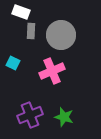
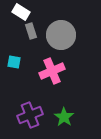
white rectangle: rotated 12 degrees clockwise
gray rectangle: rotated 21 degrees counterclockwise
cyan square: moved 1 px right, 1 px up; rotated 16 degrees counterclockwise
green star: rotated 18 degrees clockwise
